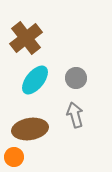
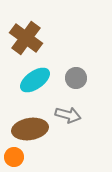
brown cross: rotated 16 degrees counterclockwise
cyan ellipse: rotated 16 degrees clockwise
gray arrow: moved 7 px left; rotated 120 degrees clockwise
